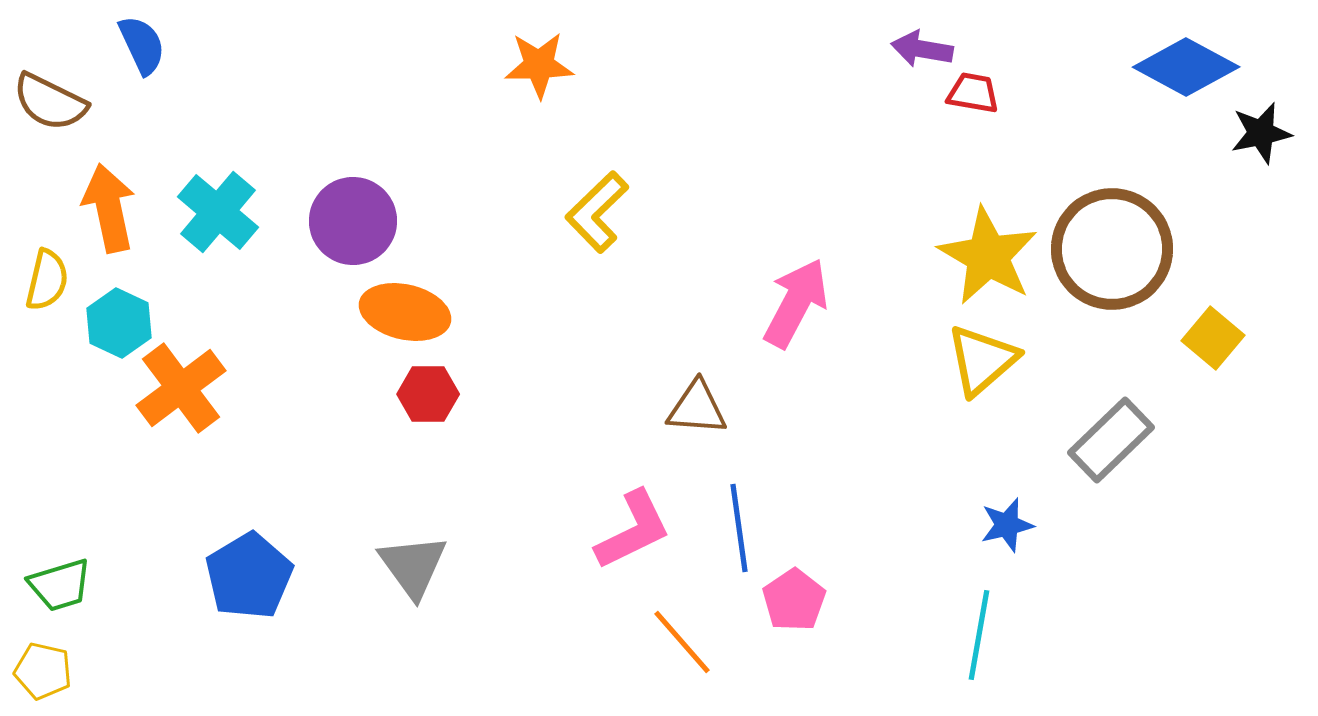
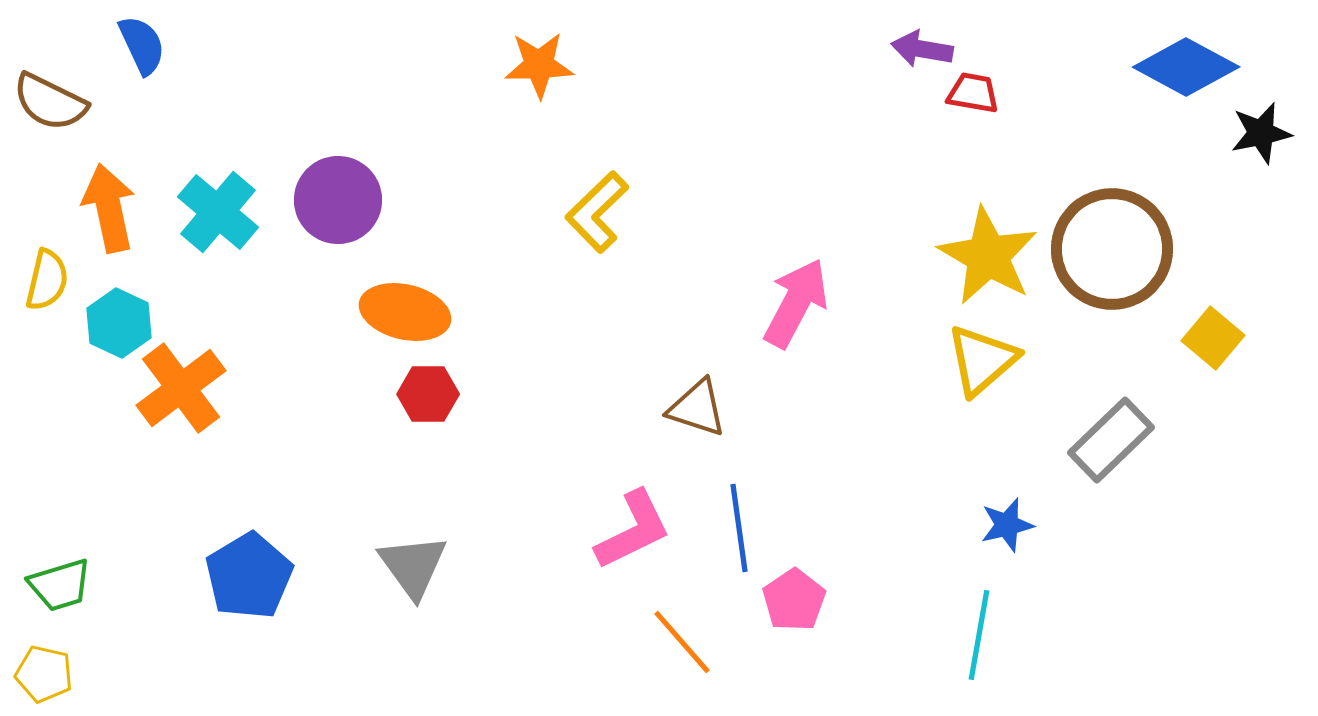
purple circle: moved 15 px left, 21 px up
brown triangle: rotated 14 degrees clockwise
yellow pentagon: moved 1 px right, 3 px down
